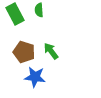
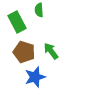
green rectangle: moved 2 px right, 8 px down
blue star: rotated 25 degrees counterclockwise
